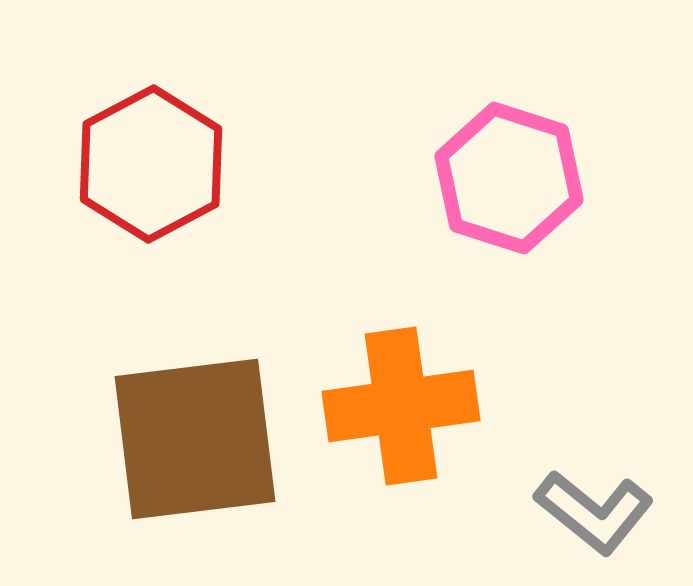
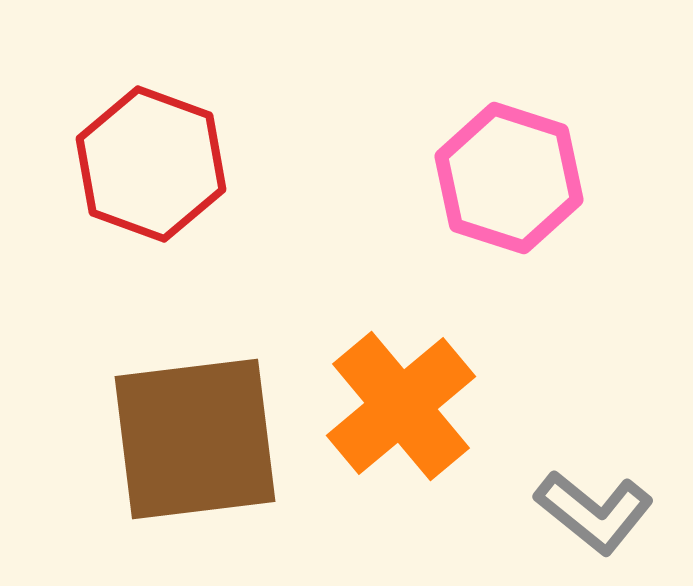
red hexagon: rotated 12 degrees counterclockwise
orange cross: rotated 32 degrees counterclockwise
